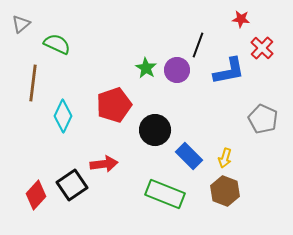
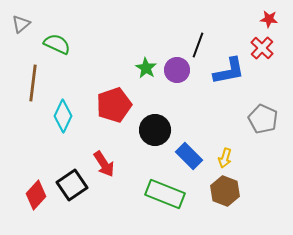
red star: moved 28 px right
red arrow: rotated 64 degrees clockwise
